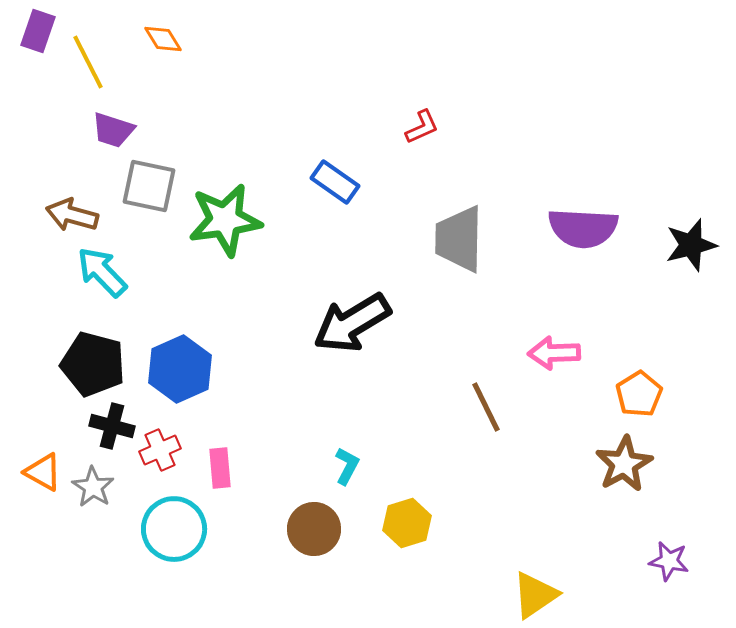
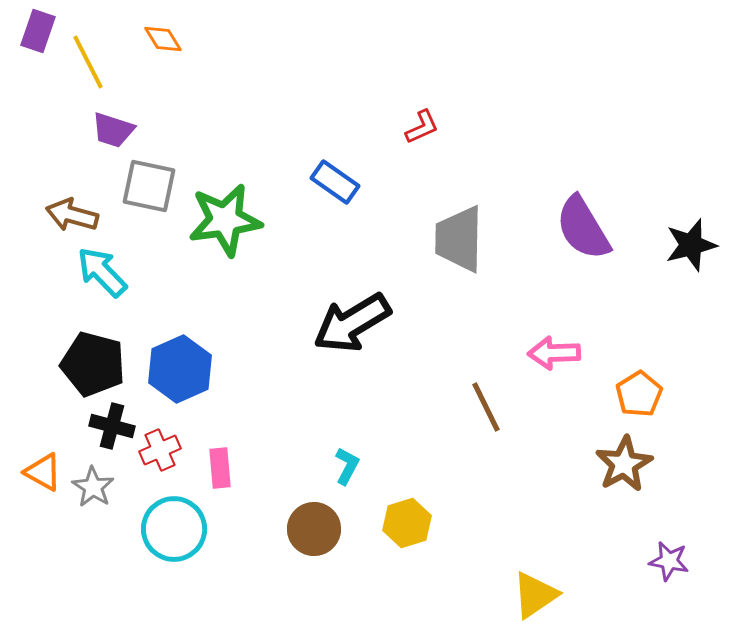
purple semicircle: rotated 56 degrees clockwise
